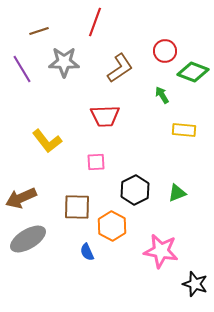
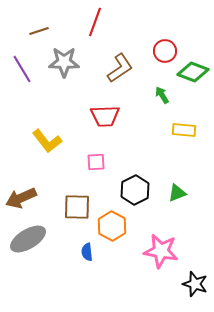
blue semicircle: rotated 18 degrees clockwise
